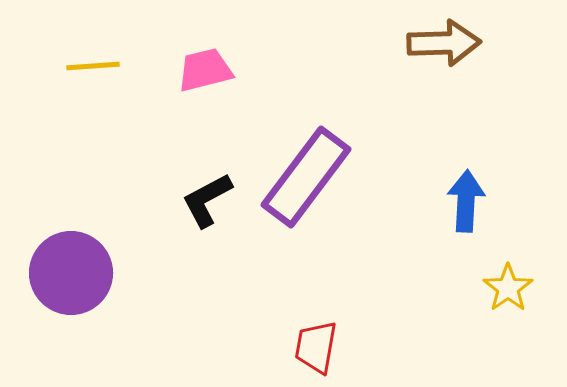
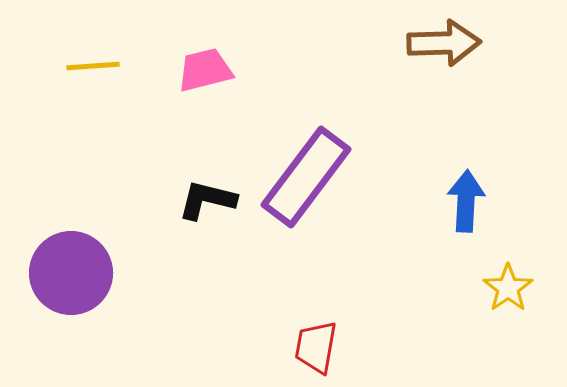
black L-shape: rotated 42 degrees clockwise
